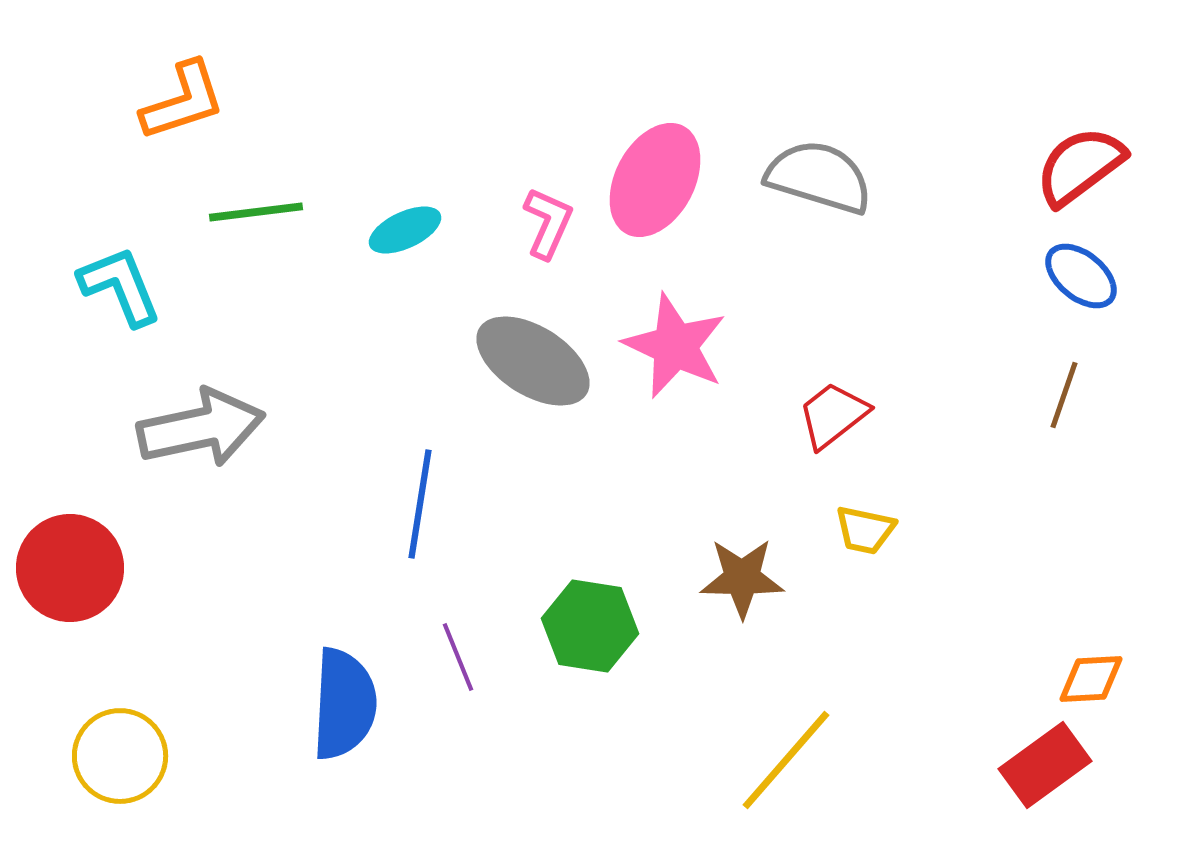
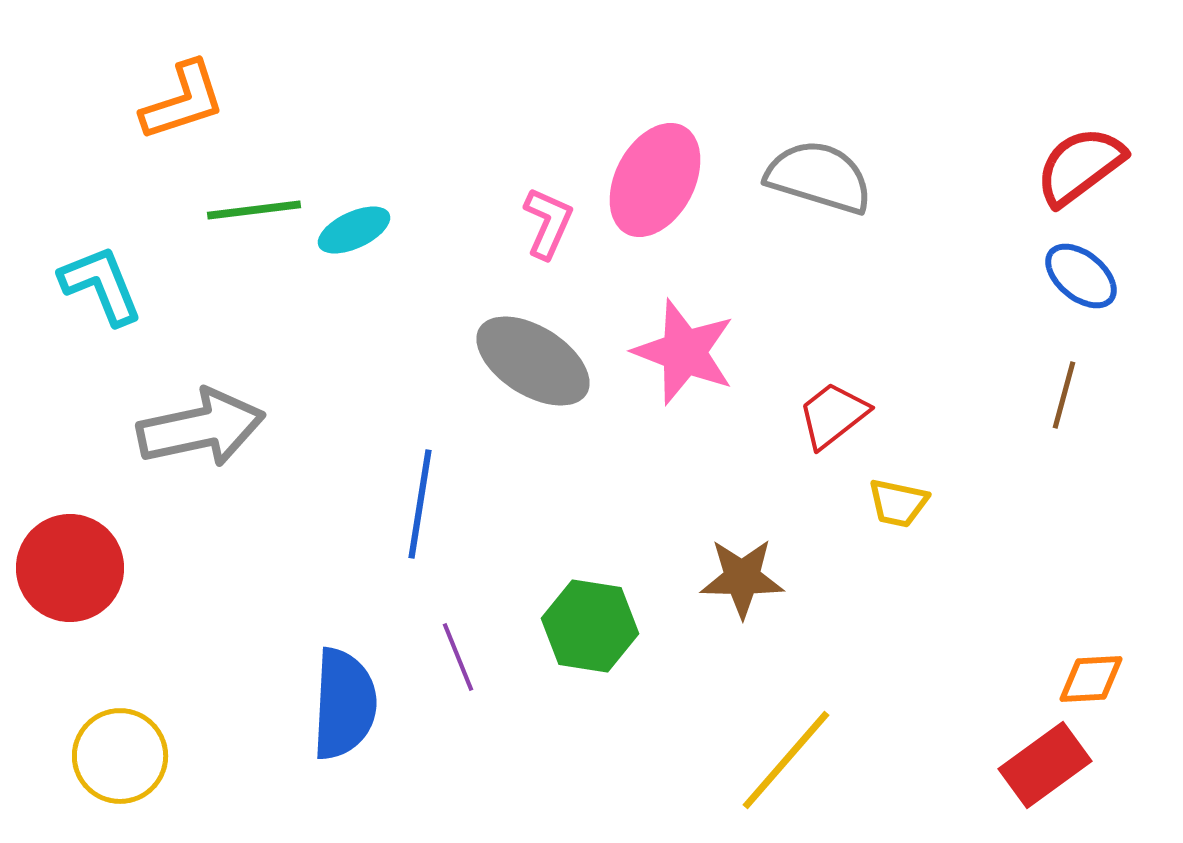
green line: moved 2 px left, 2 px up
cyan ellipse: moved 51 px left
cyan L-shape: moved 19 px left, 1 px up
pink star: moved 9 px right, 6 px down; rotated 4 degrees counterclockwise
brown line: rotated 4 degrees counterclockwise
yellow trapezoid: moved 33 px right, 27 px up
